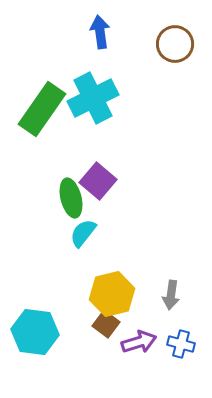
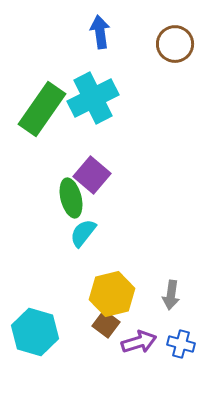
purple square: moved 6 px left, 6 px up
cyan hexagon: rotated 9 degrees clockwise
